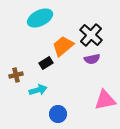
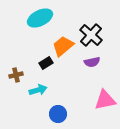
purple semicircle: moved 3 px down
